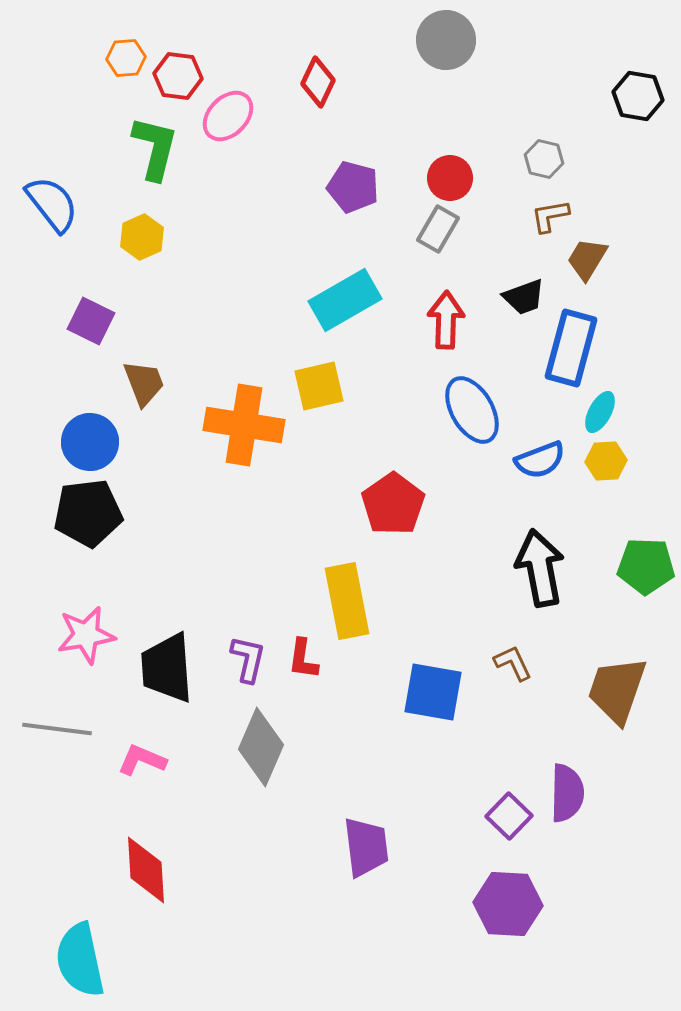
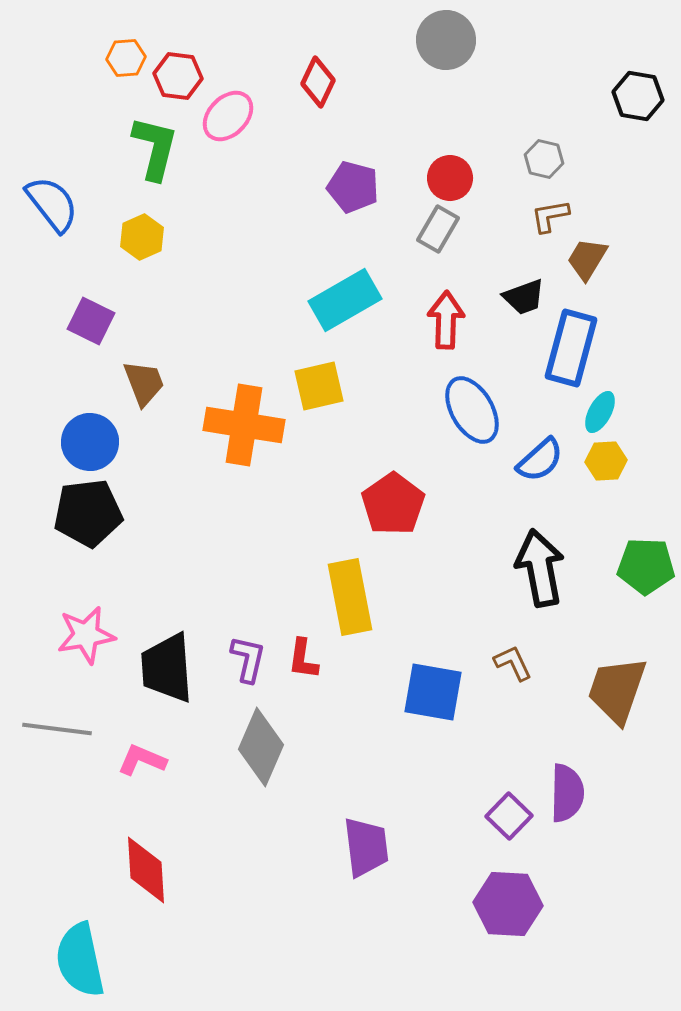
blue semicircle at (540, 460): rotated 21 degrees counterclockwise
yellow rectangle at (347, 601): moved 3 px right, 4 px up
